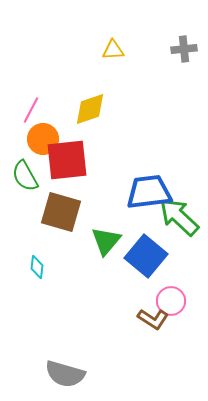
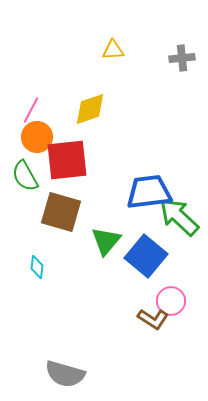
gray cross: moved 2 px left, 9 px down
orange circle: moved 6 px left, 2 px up
